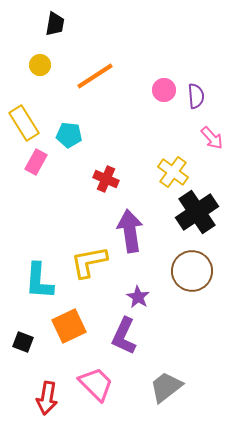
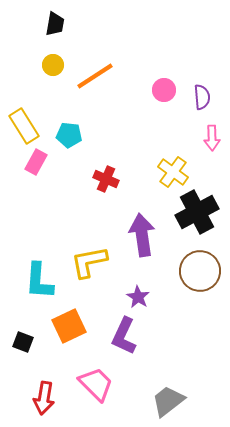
yellow circle: moved 13 px right
purple semicircle: moved 6 px right, 1 px down
yellow rectangle: moved 3 px down
pink arrow: rotated 40 degrees clockwise
black cross: rotated 6 degrees clockwise
purple arrow: moved 12 px right, 4 px down
brown circle: moved 8 px right
gray trapezoid: moved 2 px right, 14 px down
red arrow: moved 3 px left
